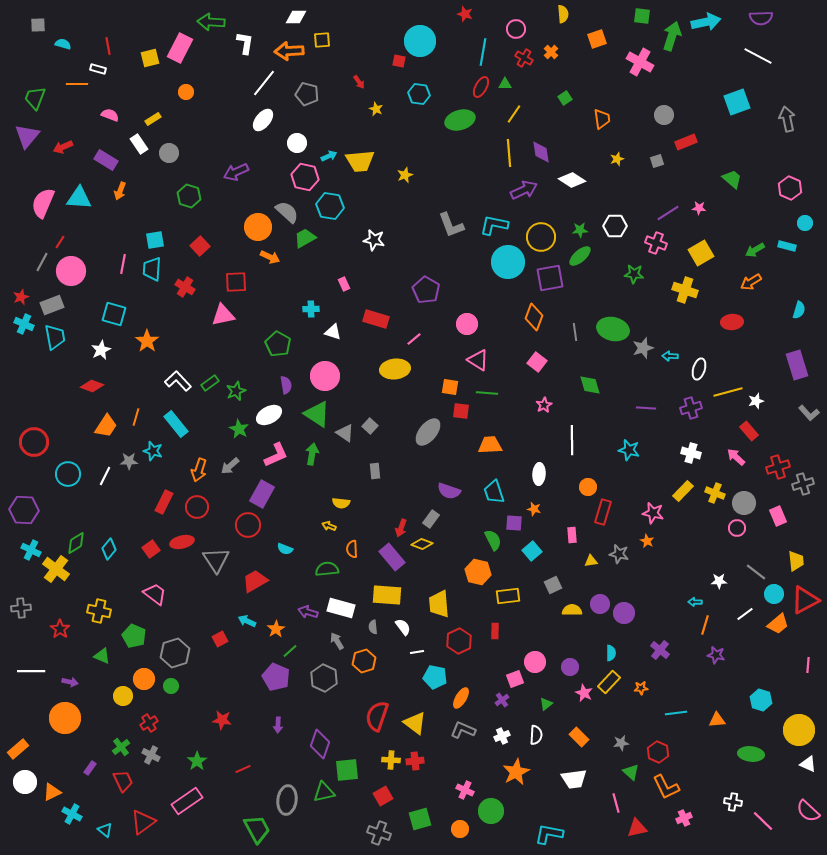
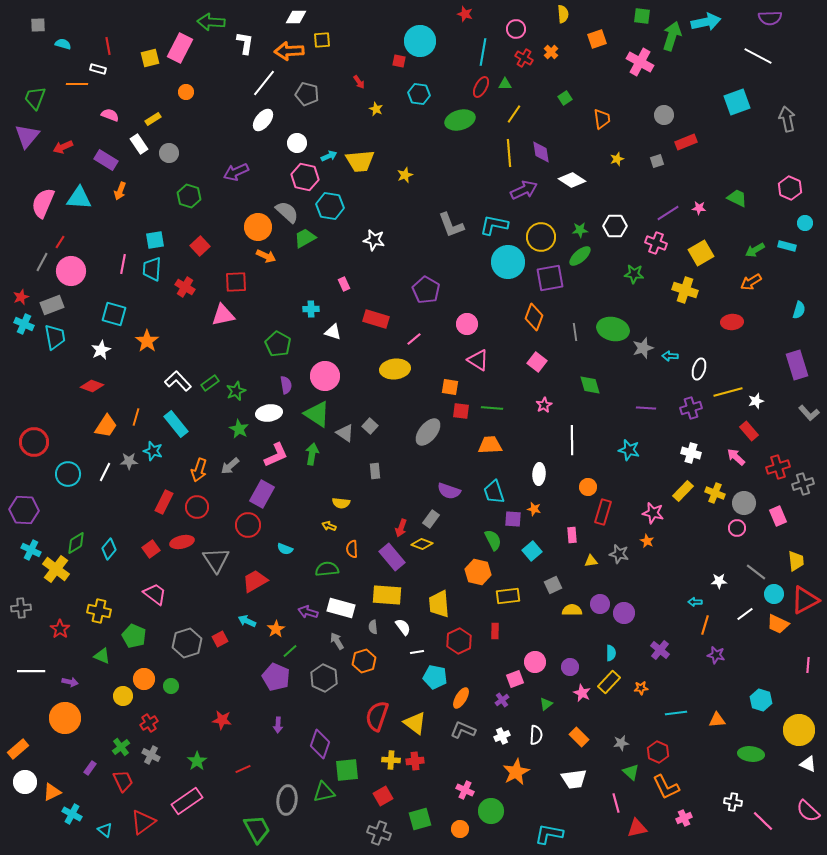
purple semicircle at (761, 18): moved 9 px right
green trapezoid at (732, 179): moved 5 px right, 19 px down; rotated 15 degrees counterclockwise
orange arrow at (270, 257): moved 4 px left, 1 px up
green line at (487, 393): moved 5 px right, 15 px down
white ellipse at (269, 415): moved 2 px up; rotated 20 degrees clockwise
white line at (105, 476): moved 4 px up
purple square at (514, 523): moved 1 px left, 4 px up
orange trapezoid at (778, 624): rotated 65 degrees clockwise
gray hexagon at (175, 653): moved 12 px right, 10 px up
pink star at (584, 693): moved 2 px left
